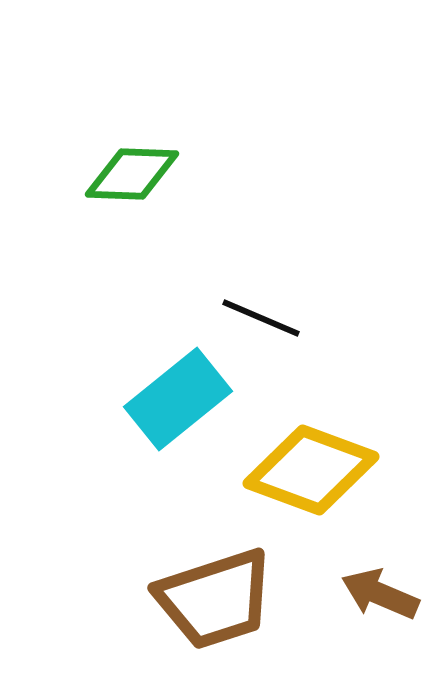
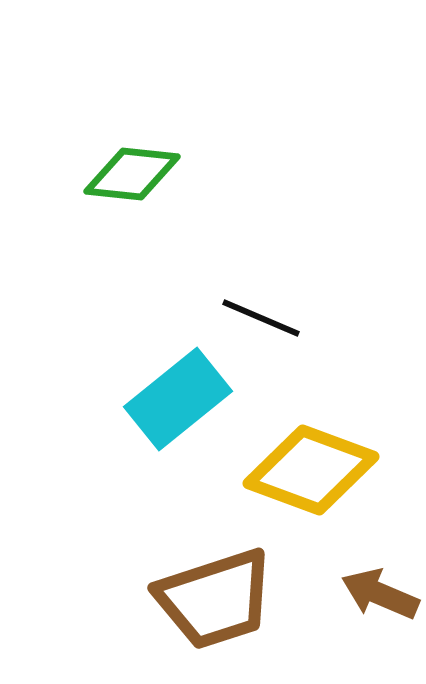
green diamond: rotated 4 degrees clockwise
